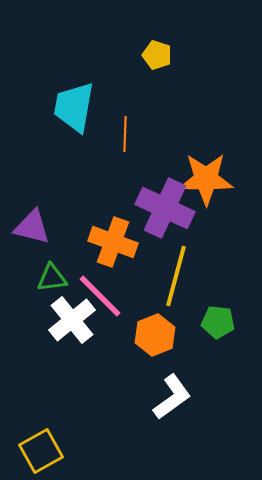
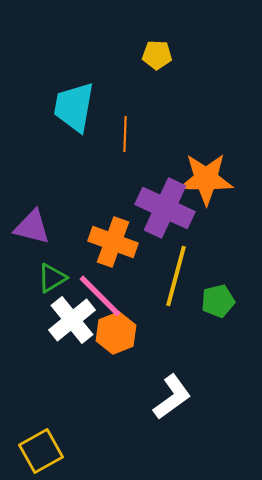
yellow pentagon: rotated 16 degrees counterclockwise
green triangle: rotated 24 degrees counterclockwise
green pentagon: moved 21 px up; rotated 20 degrees counterclockwise
orange hexagon: moved 39 px left, 2 px up
